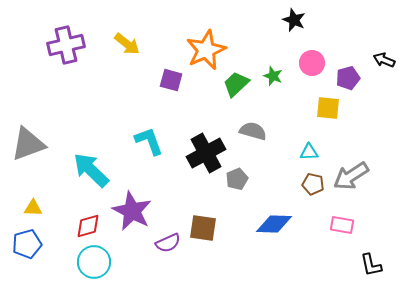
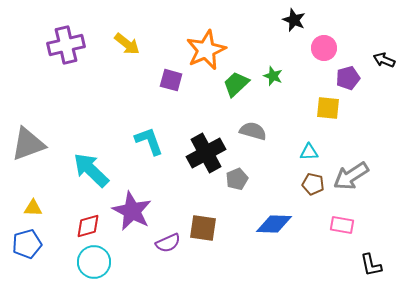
pink circle: moved 12 px right, 15 px up
